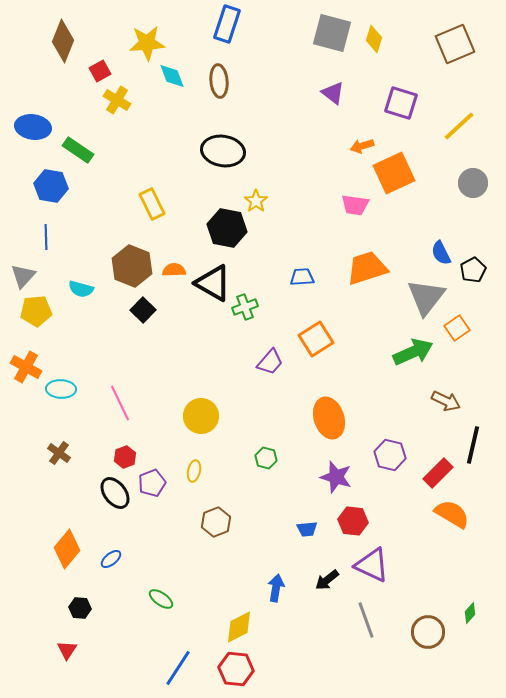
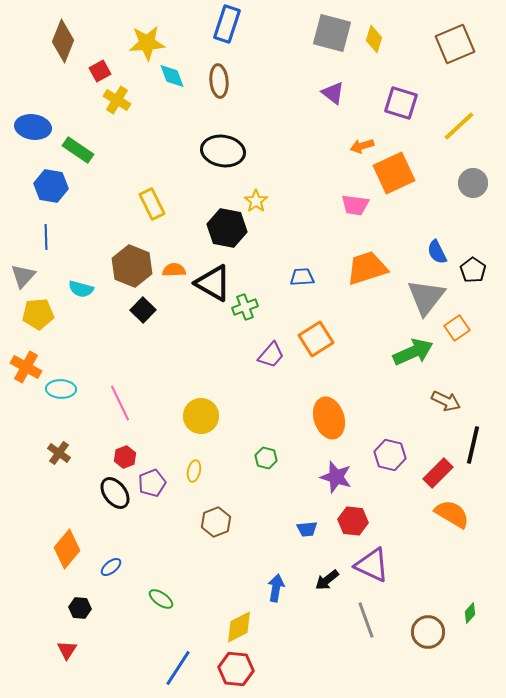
blue semicircle at (441, 253): moved 4 px left, 1 px up
black pentagon at (473, 270): rotated 10 degrees counterclockwise
yellow pentagon at (36, 311): moved 2 px right, 3 px down
purple trapezoid at (270, 362): moved 1 px right, 7 px up
blue ellipse at (111, 559): moved 8 px down
